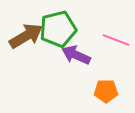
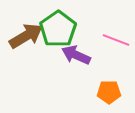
green pentagon: rotated 21 degrees counterclockwise
orange pentagon: moved 3 px right, 1 px down
